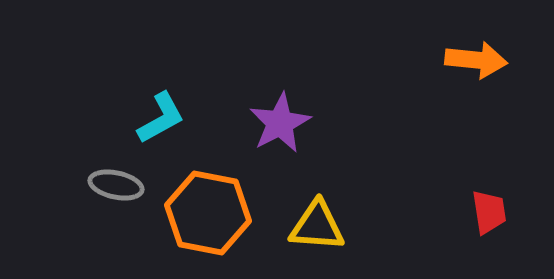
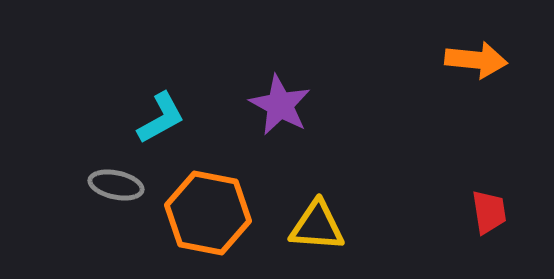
purple star: moved 18 px up; rotated 16 degrees counterclockwise
